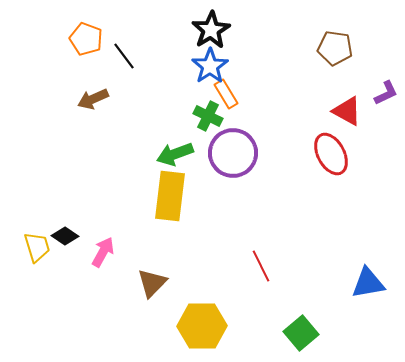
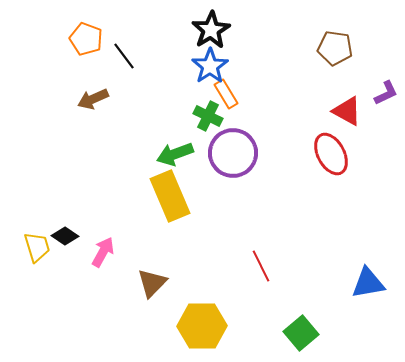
yellow rectangle: rotated 30 degrees counterclockwise
